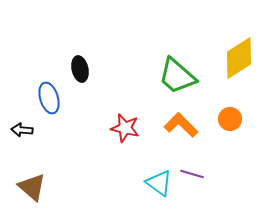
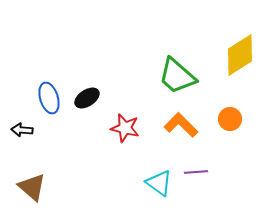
yellow diamond: moved 1 px right, 3 px up
black ellipse: moved 7 px right, 29 px down; rotated 70 degrees clockwise
purple line: moved 4 px right, 2 px up; rotated 20 degrees counterclockwise
